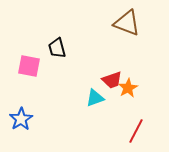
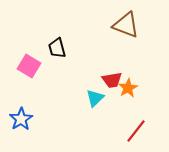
brown triangle: moved 1 px left, 2 px down
pink square: rotated 20 degrees clockwise
red trapezoid: rotated 10 degrees clockwise
cyan triangle: rotated 24 degrees counterclockwise
red line: rotated 10 degrees clockwise
